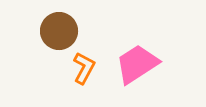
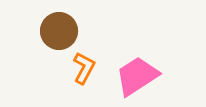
pink trapezoid: moved 12 px down
